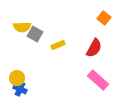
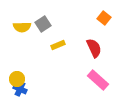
gray square: moved 8 px right, 10 px up; rotated 28 degrees clockwise
red semicircle: rotated 54 degrees counterclockwise
yellow circle: moved 1 px down
